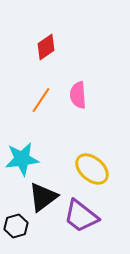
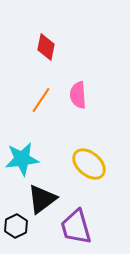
red diamond: rotated 44 degrees counterclockwise
yellow ellipse: moved 3 px left, 5 px up
black triangle: moved 1 px left, 2 px down
purple trapezoid: moved 5 px left, 11 px down; rotated 36 degrees clockwise
black hexagon: rotated 10 degrees counterclockwise
